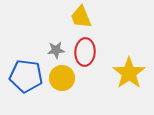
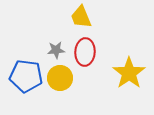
yellow circle: moved 2 px left
